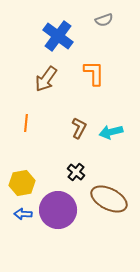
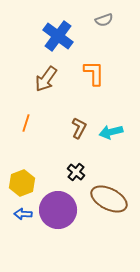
orange line: rotated 12 degrees clockwise
yellow hexagon: rotated 10 degrees counterclockwise
